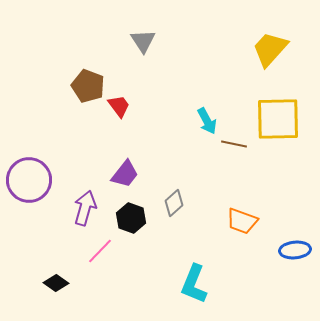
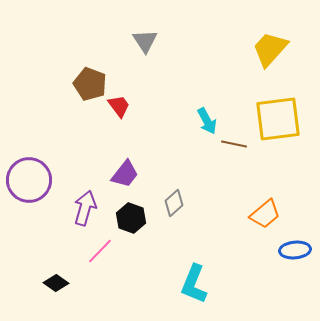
gray triangle: moved 2 px right
brown pentagon: moved 2 px right, 2 px up
yellow square: rotated 6 degrees counterclockwise
orange trapezoid: moved 23 px right, 7 px up; rotated 60 degrees counterclockwise
